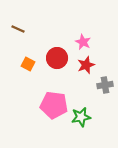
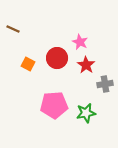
brown line: moved 5 px left
pink star: moved 3 px left
red star: rotated 18 degrees counterclockwise
gray cross: moved 1 px up
pink pentagon: rotated 12 degrees counterclockwise
green star: moved 5 px right, 4 px up
